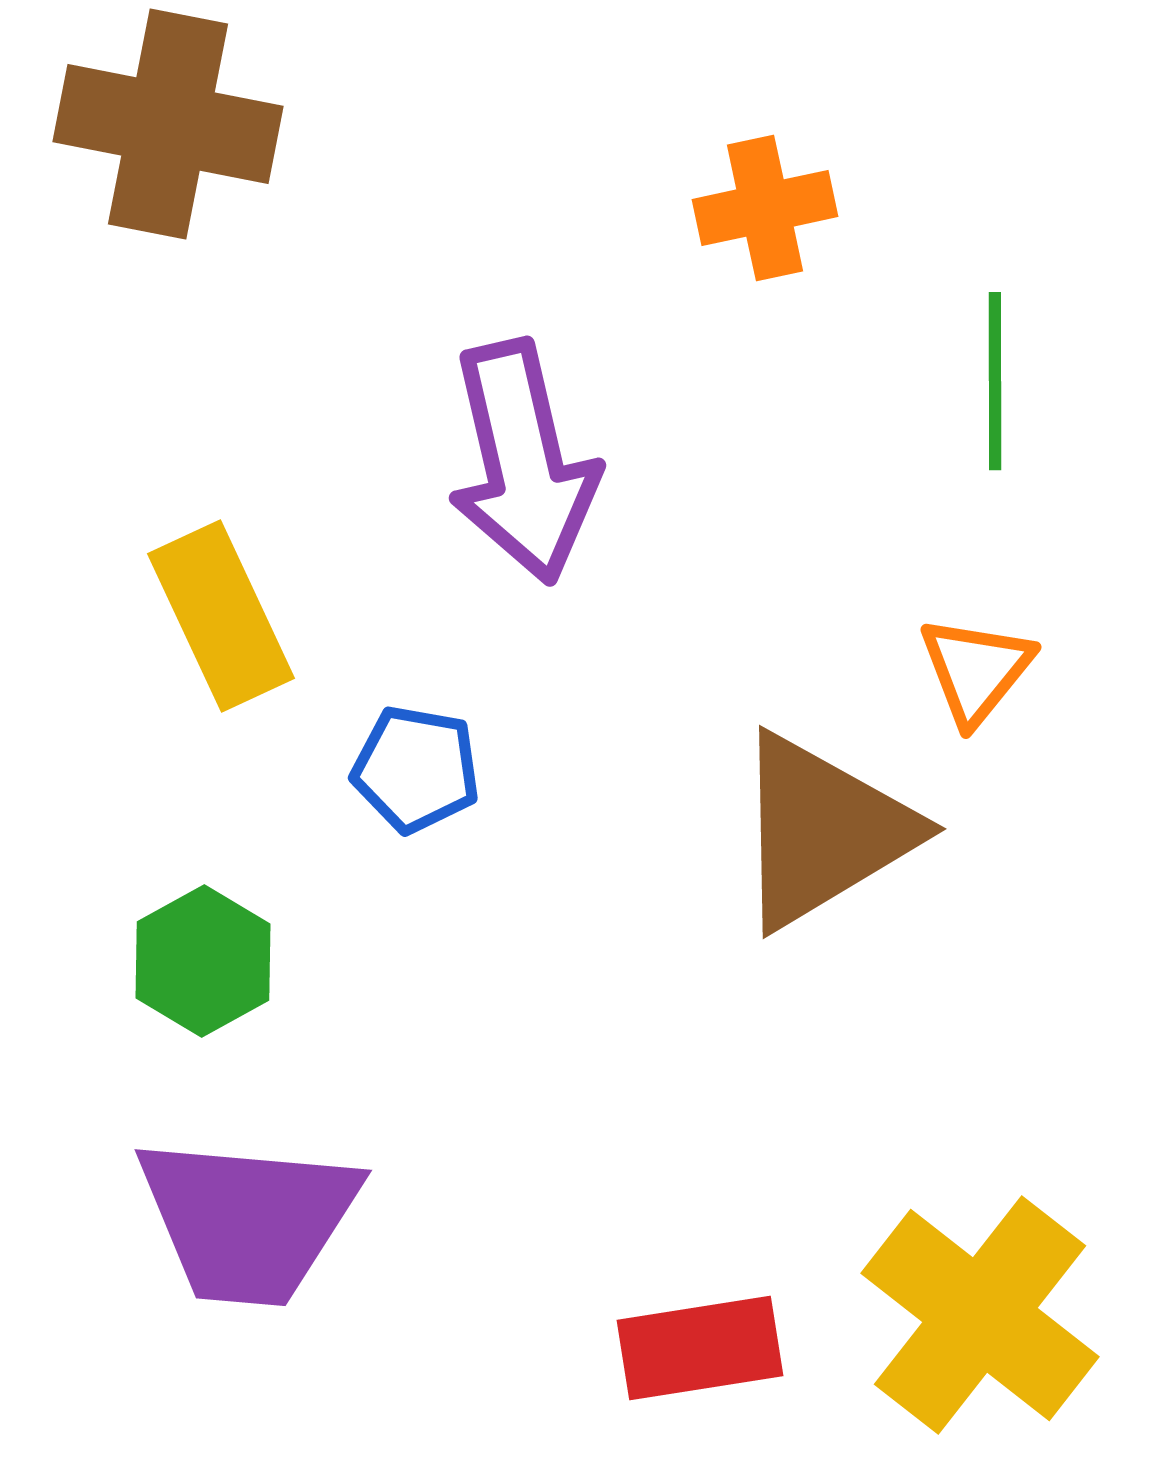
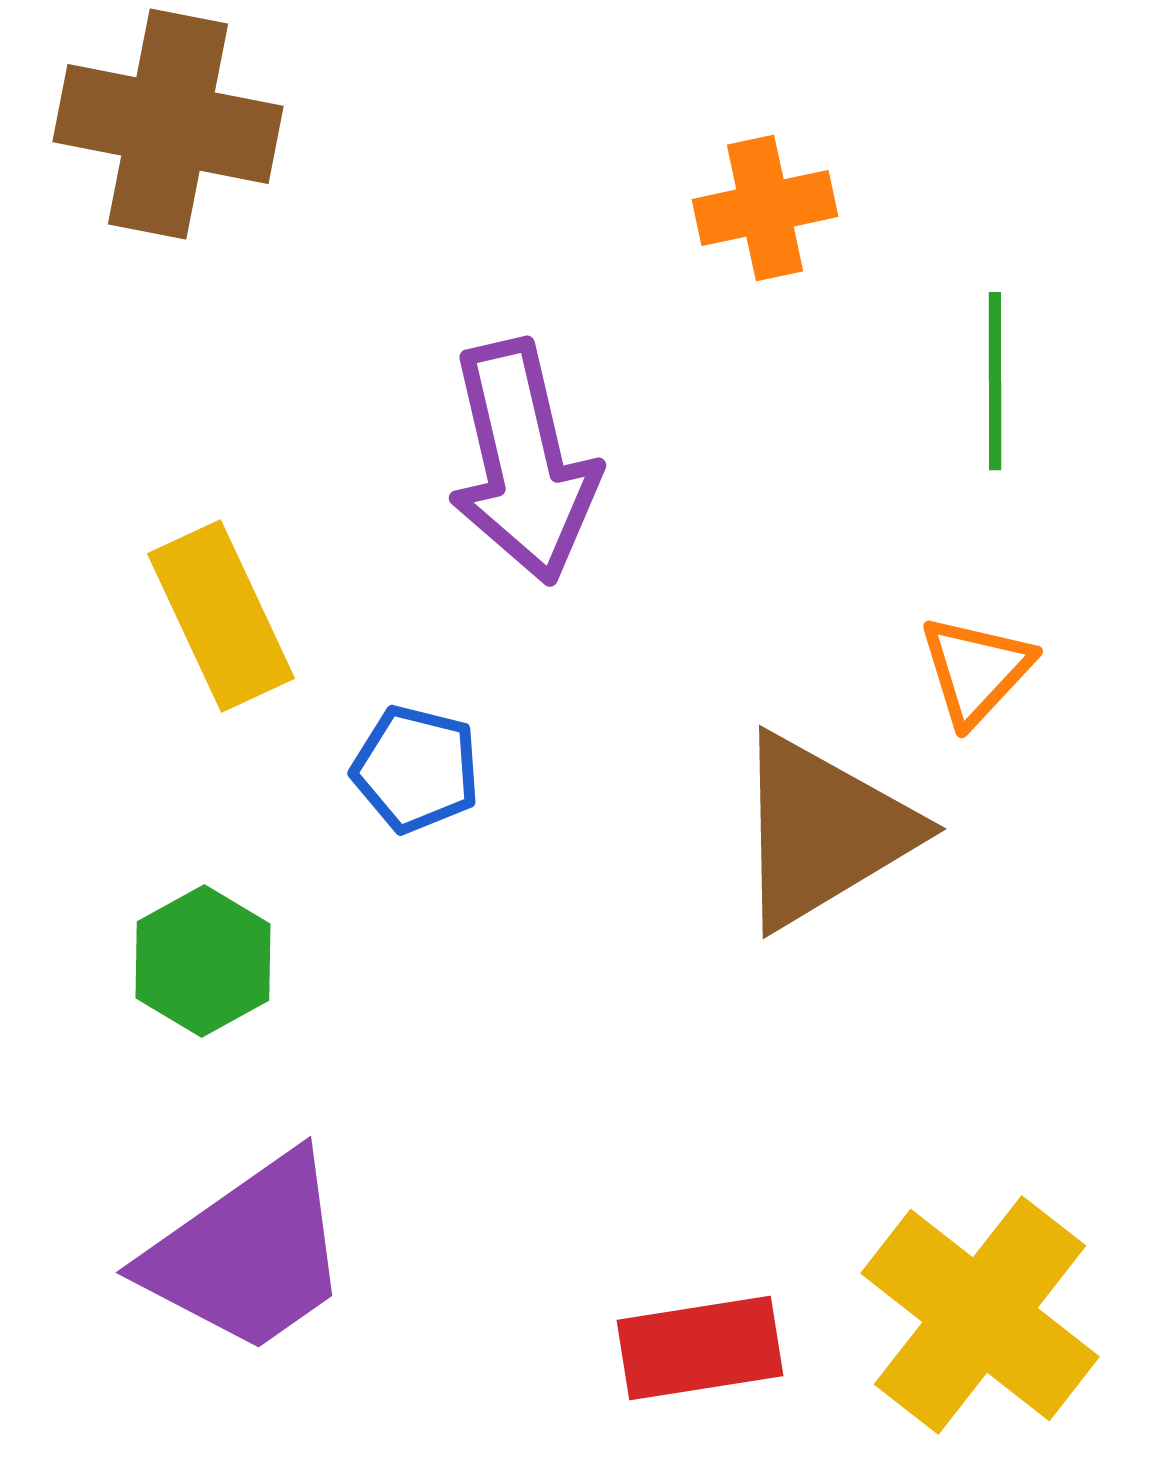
orange triangle: rotated 4 degrees clockwise
blue pentagon: rotated 4 degrees clockwise
purple trapezoid: moved 34 px down; rotated 40 degrees counterclockwise
